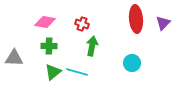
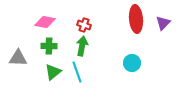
red cross: moved 2 px right, 1 px down
green arrow: moved 10 px left
gray triangle: moved 4 px right
cyan line: rotated 55 degrees clockwise
